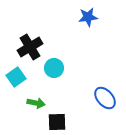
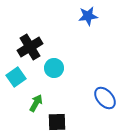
blue star: moved 1 px up
green arrow: rotated 72 degrees counterclockwise
